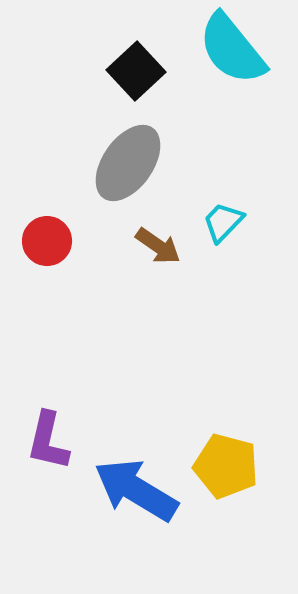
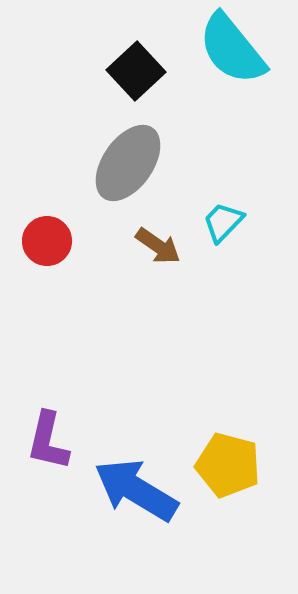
yellow pentagon: moved 2 px right, 1 px up
